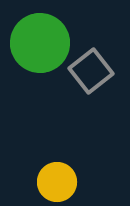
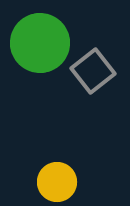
gray square: moved 2 px right
